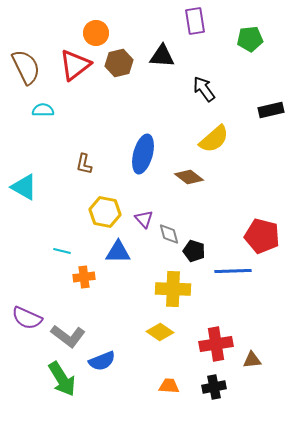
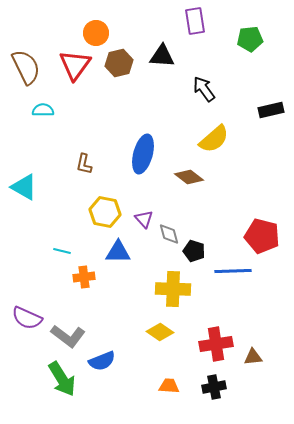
red triangle: rotated 16 degrees counterclockwise
brown triangle: moved 1 px right, 3 px up
